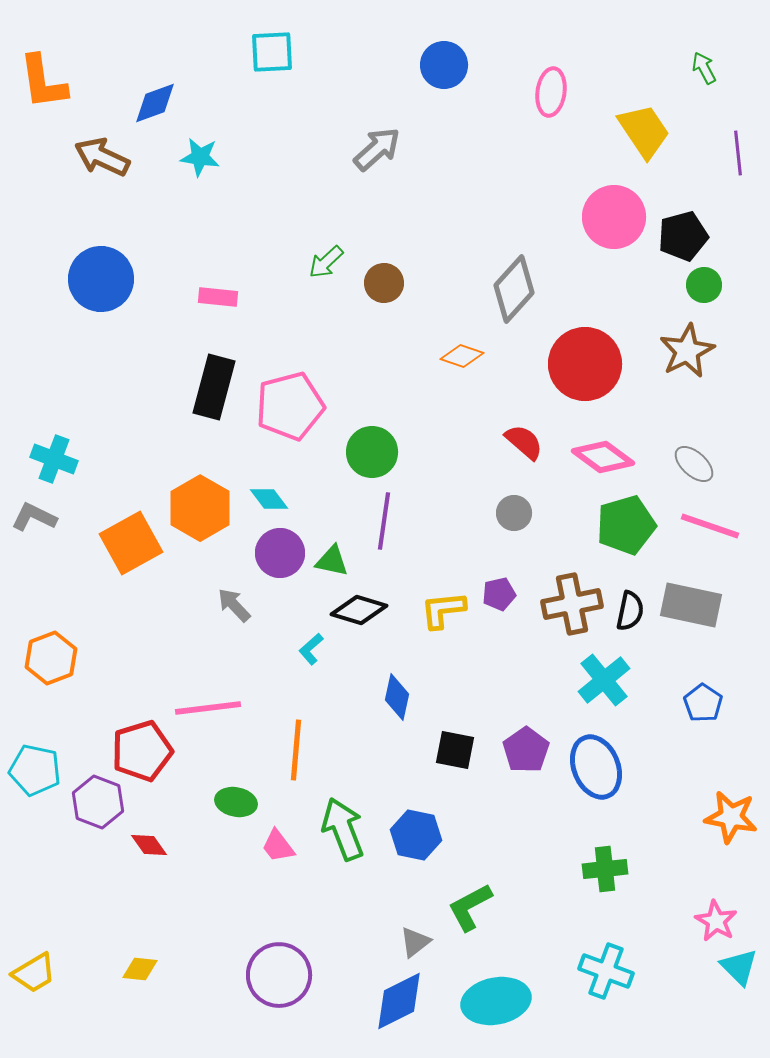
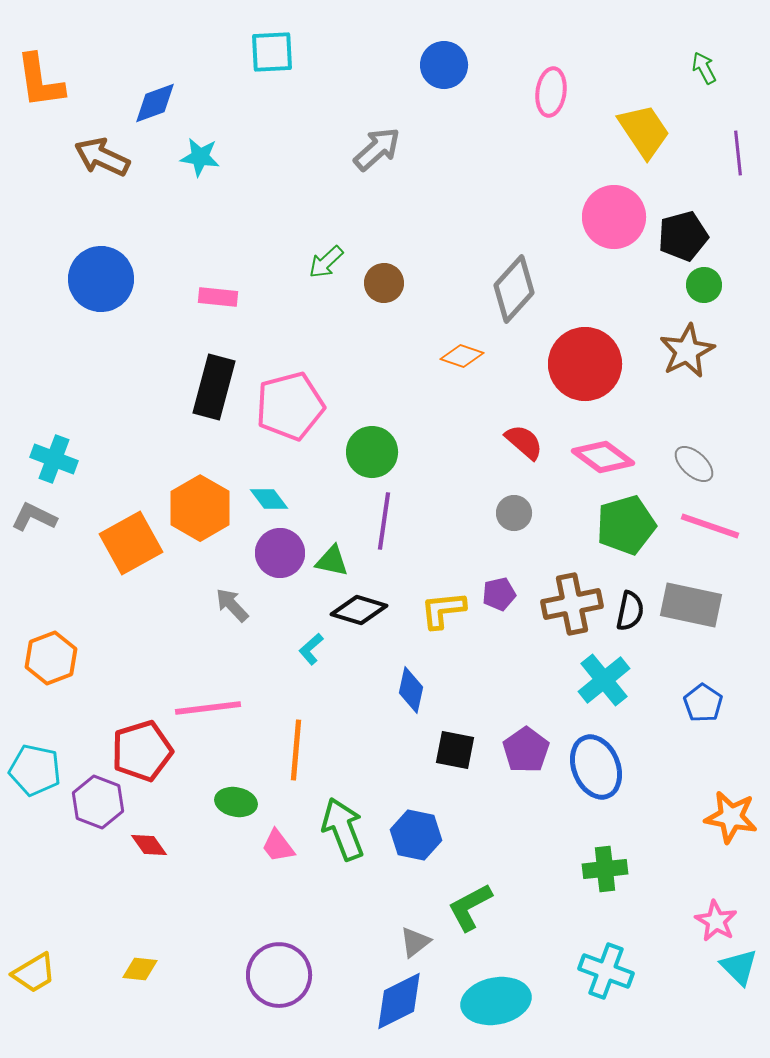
orange L-shape at (43, 82): moved 3 px left, 1 px up
gray arrow at (234, 605): moved 2 px left
blue diamond at (397, 697): moved 14 px right, 7 px up
